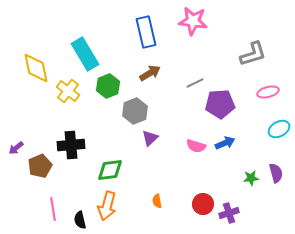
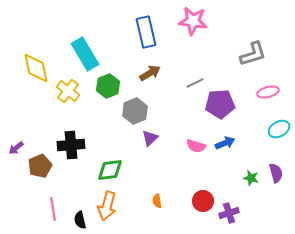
green star: rotated 21 degrees clockwise
red circle: moved 3 px up
